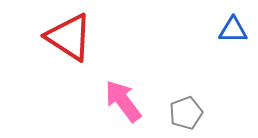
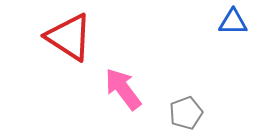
blue triangle: moved 8 px up
pink arrow: moved 12 px up
